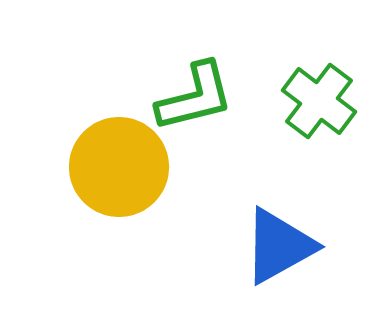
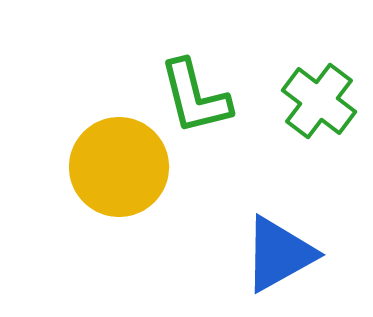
green L-shape: rotated 90 degrees clockwise
blue triangle: moved 8 px down
